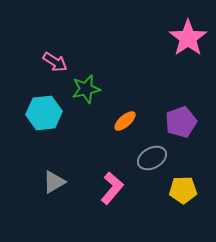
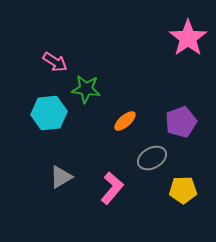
green star: rotated 20 degrees clockwise
cyan hexagon: moved 5 px right
gray triangle: moved 7 px right, 5 px up
